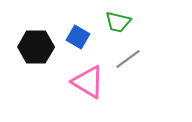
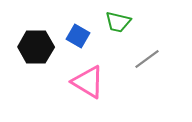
blue square: moved 1 px up
gray line: moved 19 px right
